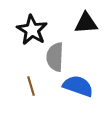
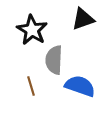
black triangle: moved 3 px left, 4 px up; rotated 15 degrees counterclockwise
gray semicircle: moved 1 px left, 3 px down
blue semicircle: moved 2 px right
